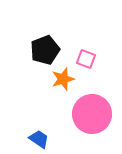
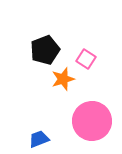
pink square: rotated 12 degrees clockwise
pink circle: moved 7 px down
blue trapezoid: rotated 55 degrees counterclockwise
